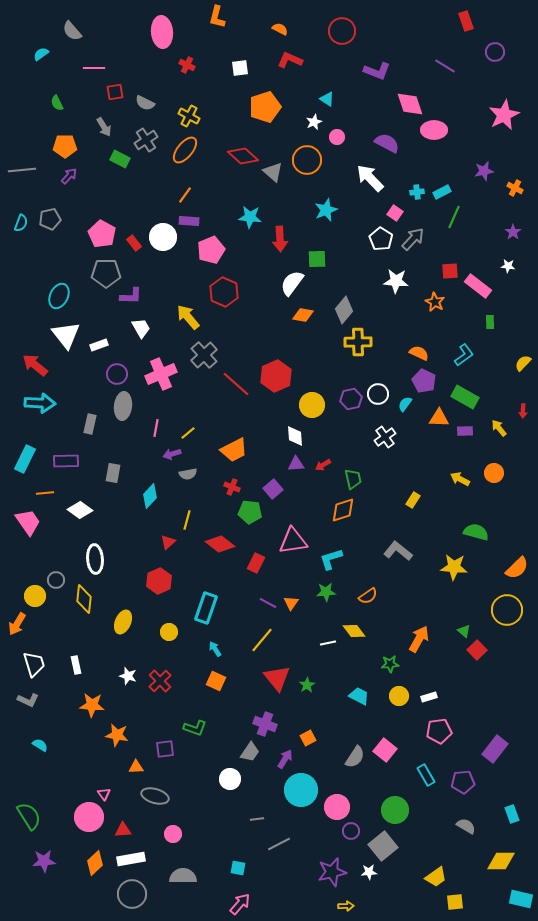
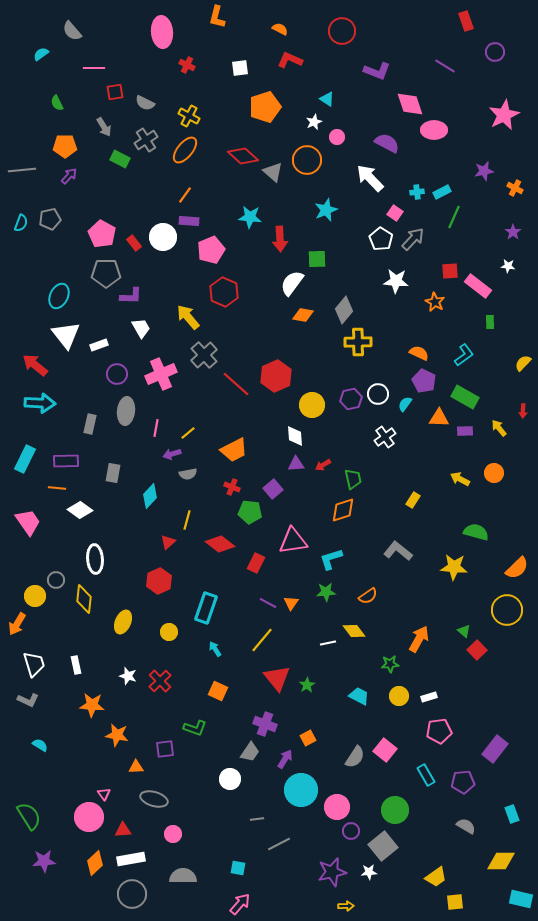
gray ellipse at (123, 406): moved 3 px right, 5 px down
orange line at (45, 493): moved 12 px right, 5 px up; rotated 12 degrees clockwise
orange square at (216, 681): moved 2 px right, 10 px down
gray ellipse at (155, 796): moved 1 px left, 3 px down
